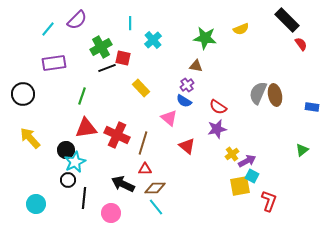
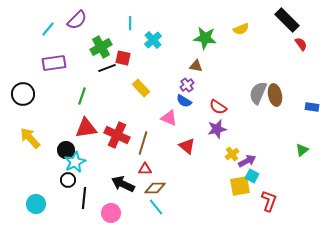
pink triangle at (169, 118): rotated 18 degrees counterclockwise
